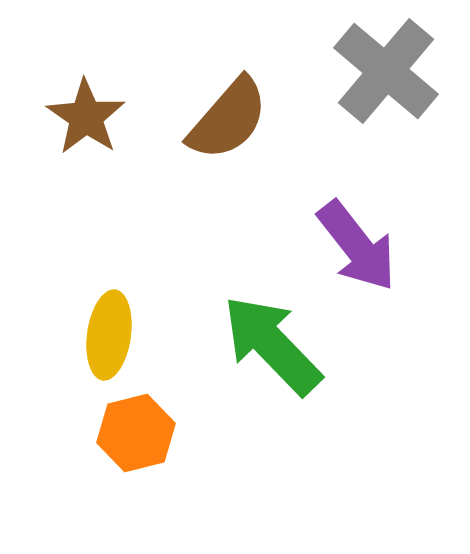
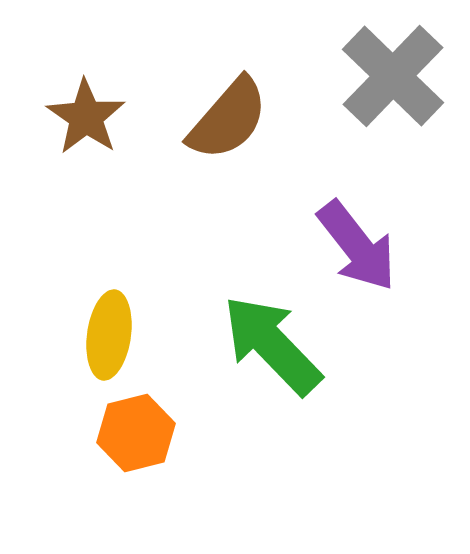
gray cross: moved 7 px right, 5 px down; rotated 4 degrees clockwise
